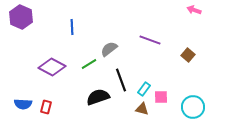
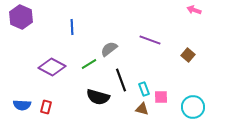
cyan rectangle: rotated 56 degrees counterclockwise
black semicircle: rotated 145 degrees counterclockwise
blue semicircle: moved 1 px left, 1 px down
